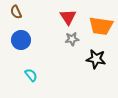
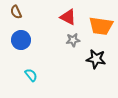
red triangle: rotated 30 degrees counterclockwise
gray star: moved 1 px right, 1 px down
